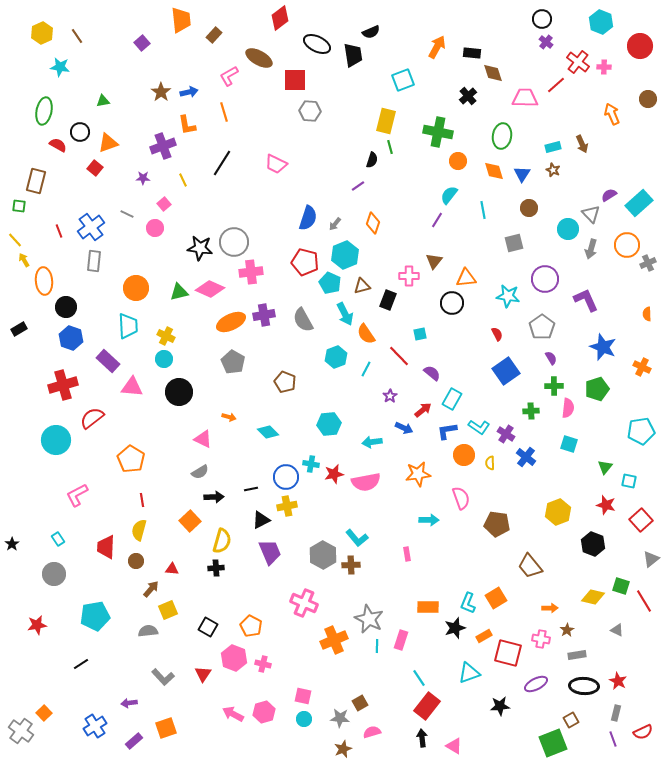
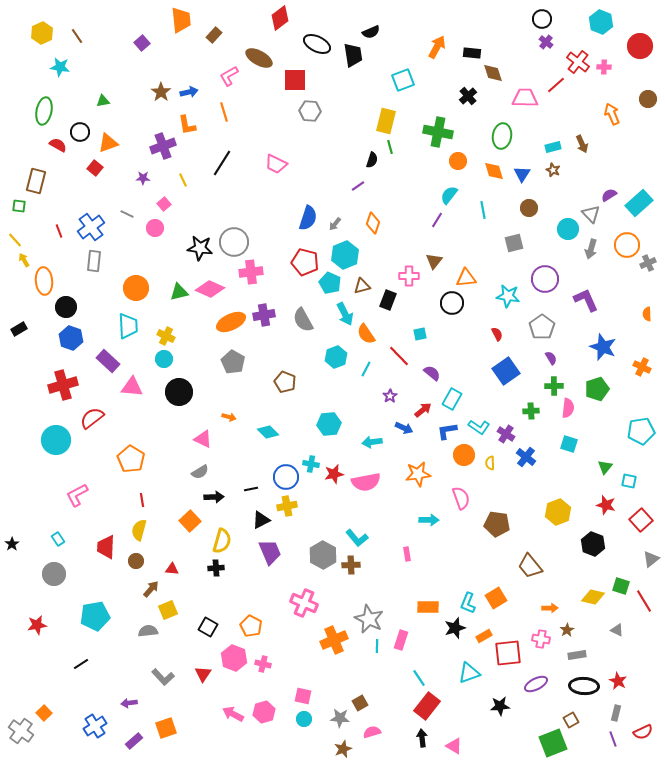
red square at (508, 653): rotated 20 degrees counterclockwise
